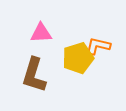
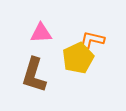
orange L-shape: moved 6 px left, 6 px up
yellow pentagon: rotated 8 degrees counterclockwise
